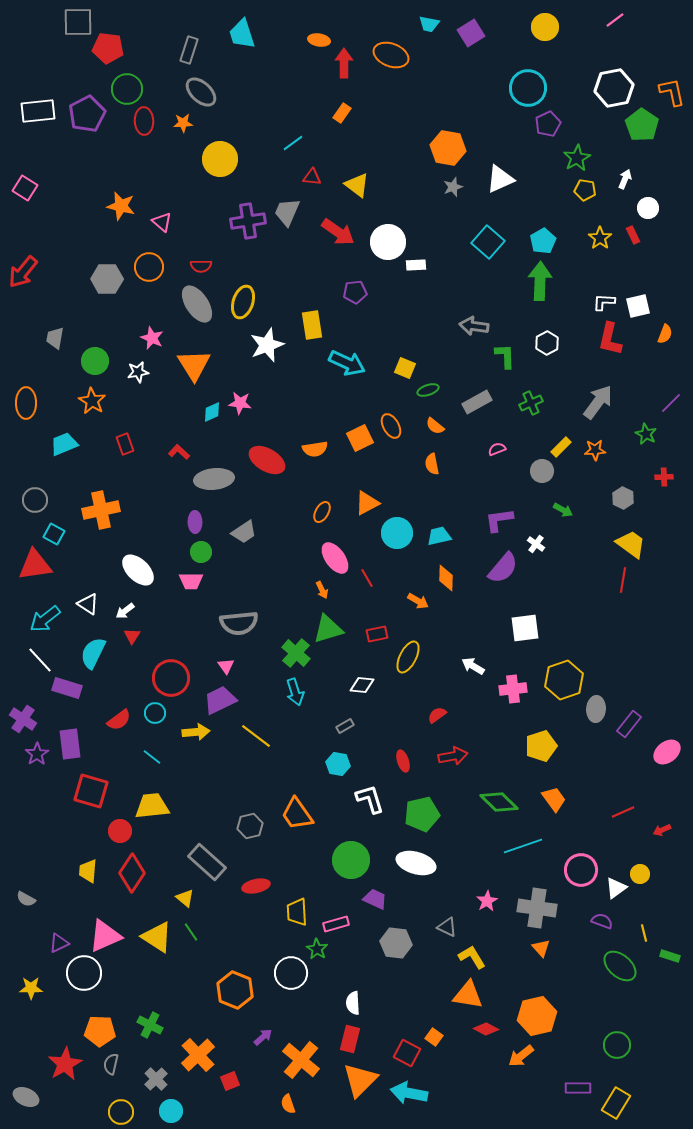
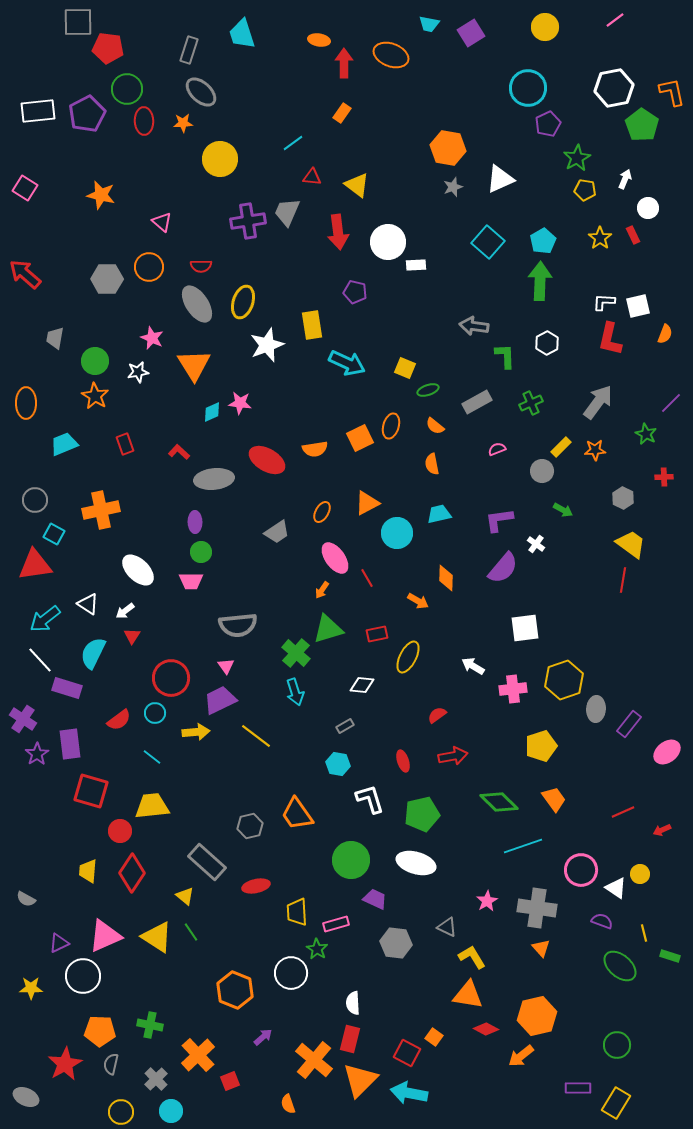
orange star at (121, 206): moved 20 px left, 11 px up
red arrow at (338, 232): rotated 48 degrees clockwise
red arrow at (23, 272): moved 2 px right, 2 px down; rotated 92 degrees clockwise
purple pentagon at (355, 292): rotated 20 degrees clockwise
orange star at (92, 401): moved 3 px right, 5 px up
orange ellipse at (391, 426): rotated 45 degrees clockwise
gray trapezoid at (244, 532): moved 33 px right
cyan trapezoid at (439, 536): moved 22 px up
orange arrow at (322, 590): rotated 60 degrees clockwise
gray semicircle at (239, 623): moved 1 px left, 2 px down
white triangle at (616, 888): rotated 50 degrees counterclockwise
yellow triangle at (185, 898): moved 2 px up
white circle at (84, 973): moved 1 px left, 3 px down
green cross at (150, 1025): rotated 15 degrees counterclockwise
orange cross at (301, 1060): moved 13 px right
